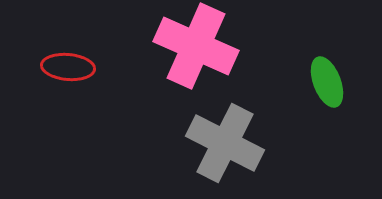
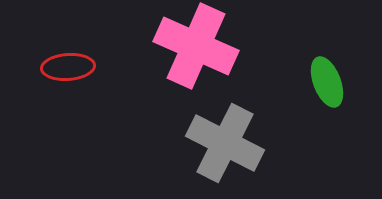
red ellipse: rotated 9 degrees counterclockwise
